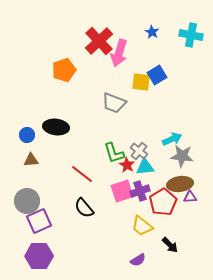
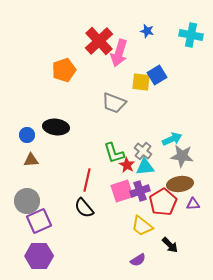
blue star: moved 5 px left, 1 px up; rotated 16 degrees counterclockwise
gray cross: moved 4 px right
red line: moved 5 px right, 6 px down; rotated 65 degrees clockwise
purple triangle: moved 3 px right, 7 px down
